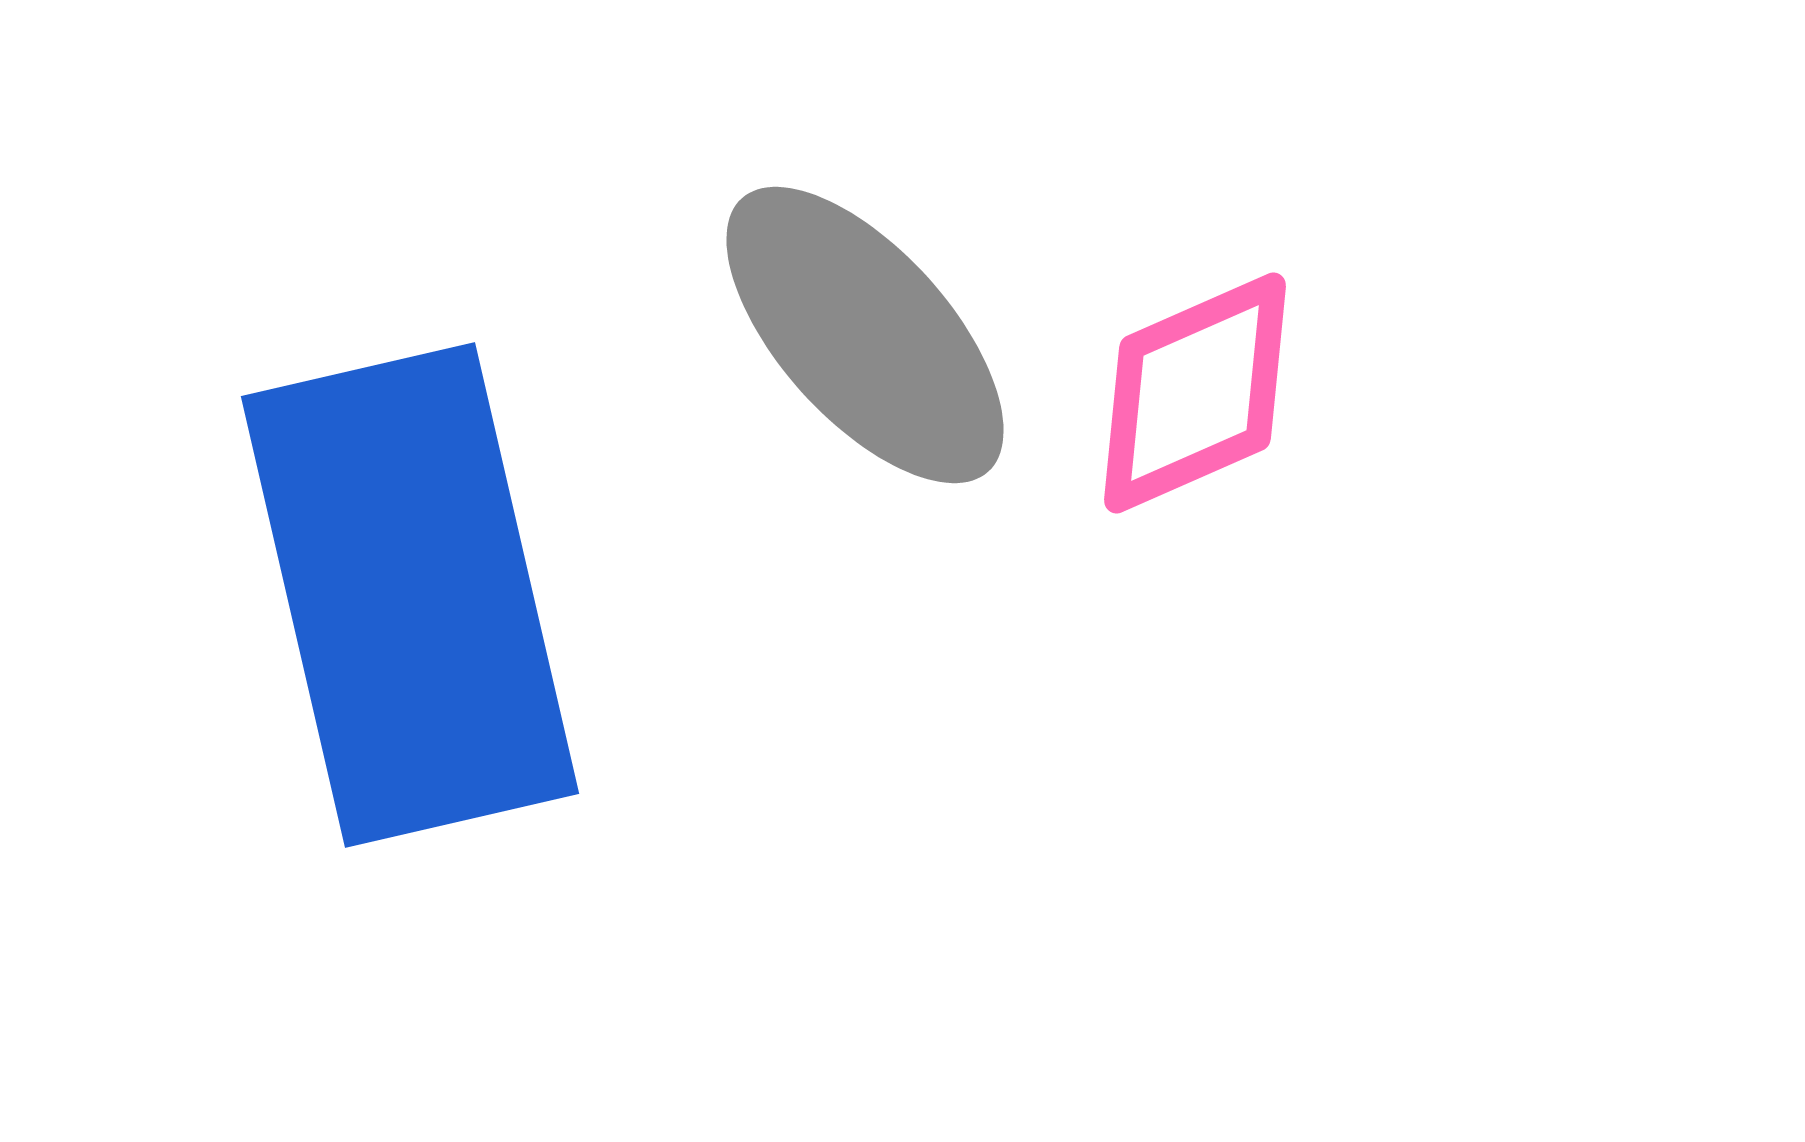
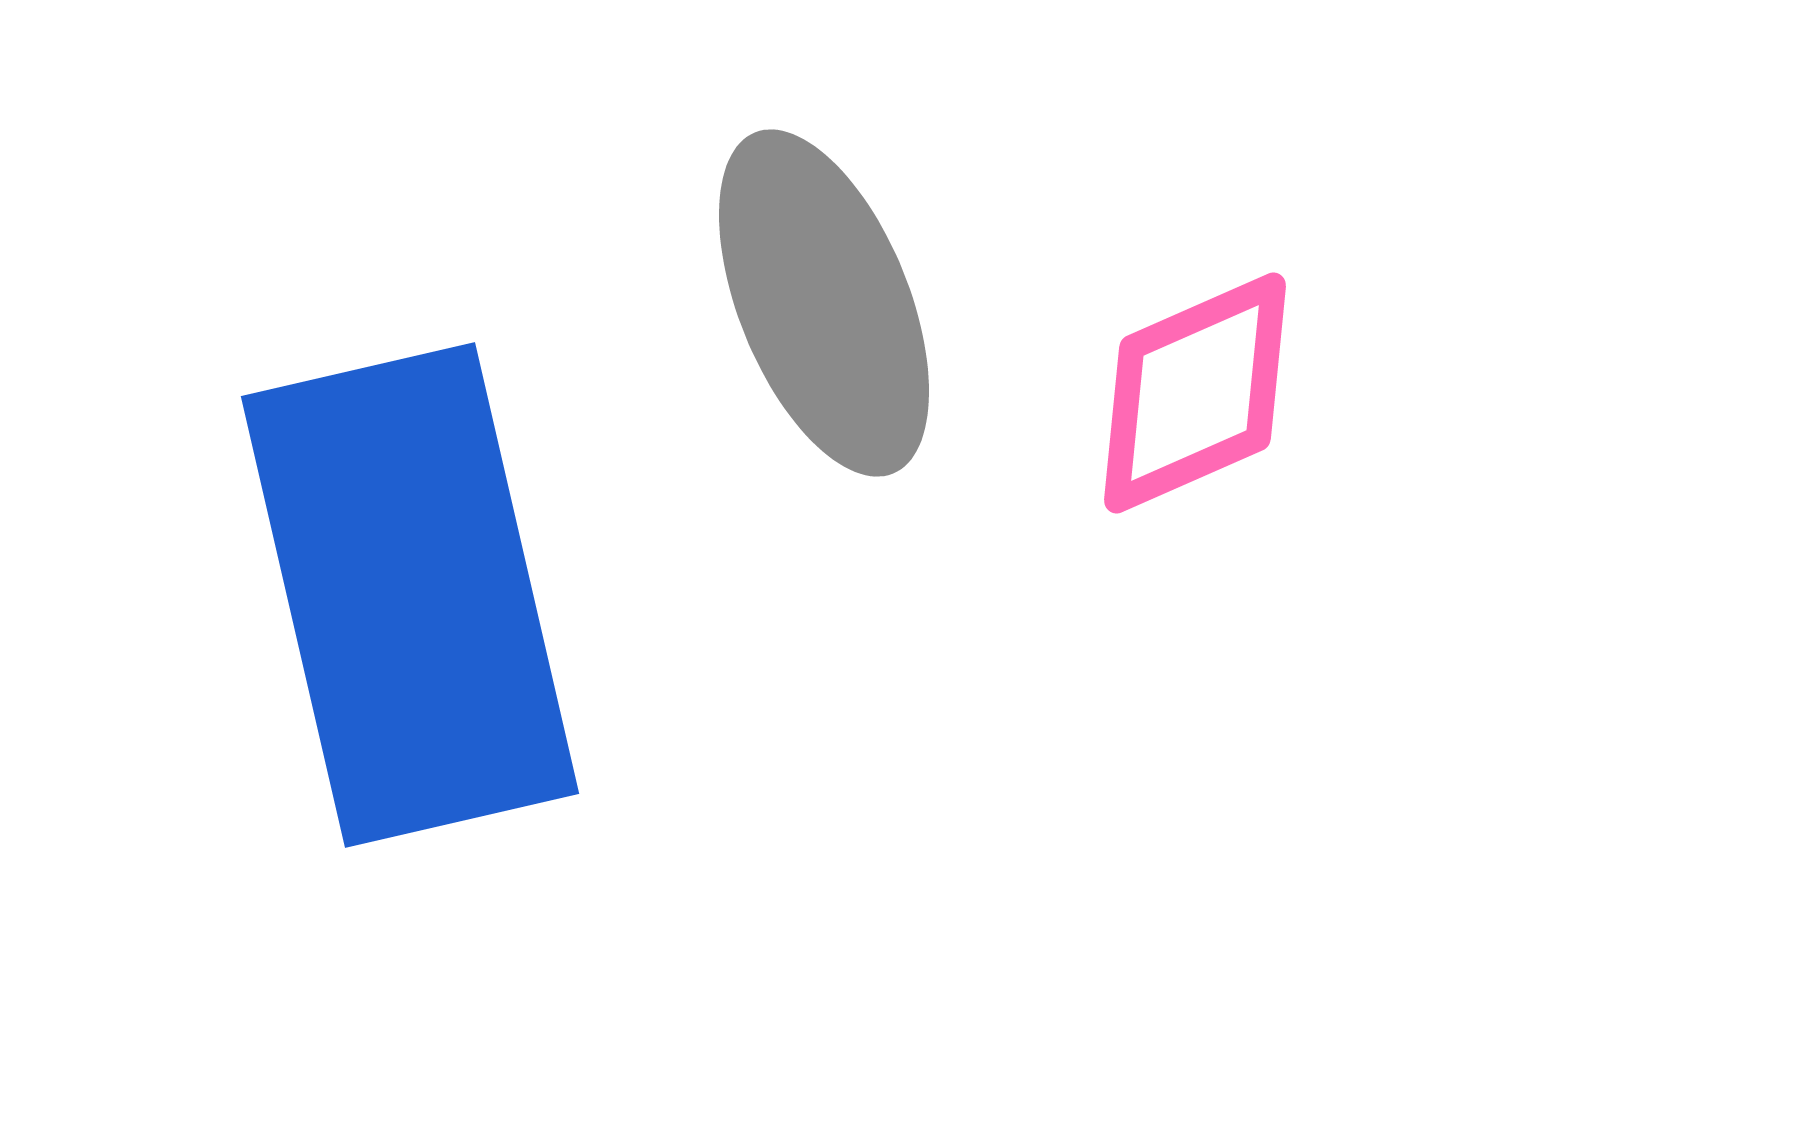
gray ellipse: moved 41 px left, 32 px up; rotated 20 degrees clockwise
